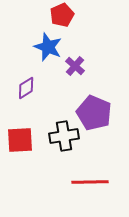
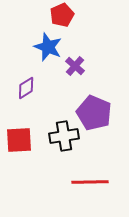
red square: moved 1 px left
